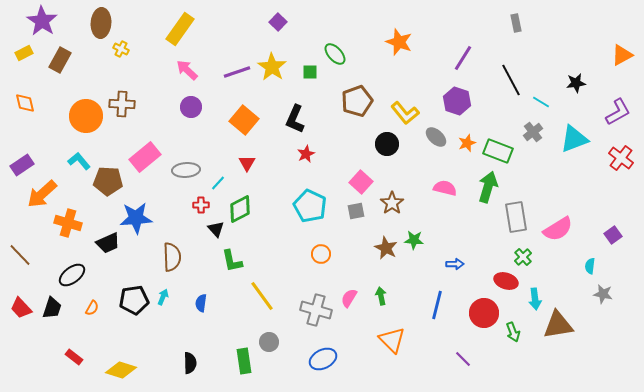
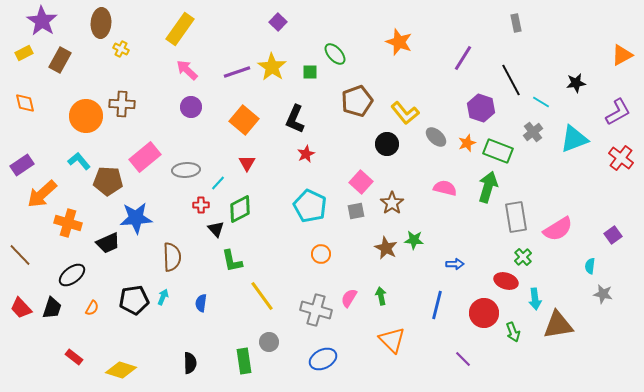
purple hexagon at (457, 101): moved 24 px right, 7 px down
